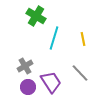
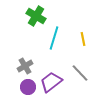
purple trapezoid: rotated 95 degrees counterclockwise
